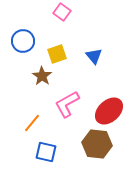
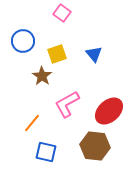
pink square: moved 1 px down
blue triangle: moved 2 px up
brown hexagon: moved 2 px left, 2 px down
